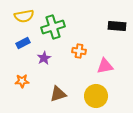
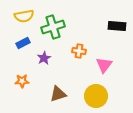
pink triangle: moved 1 px left, 1 px up; rotated 42 degrees counterclockwise
